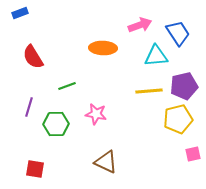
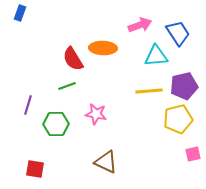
blue rectangle: rotated 49 degrees counterclockwise
red semicircle: moved 40 px right, 2 px down
purple line: moved 1 px left, 2 px up
